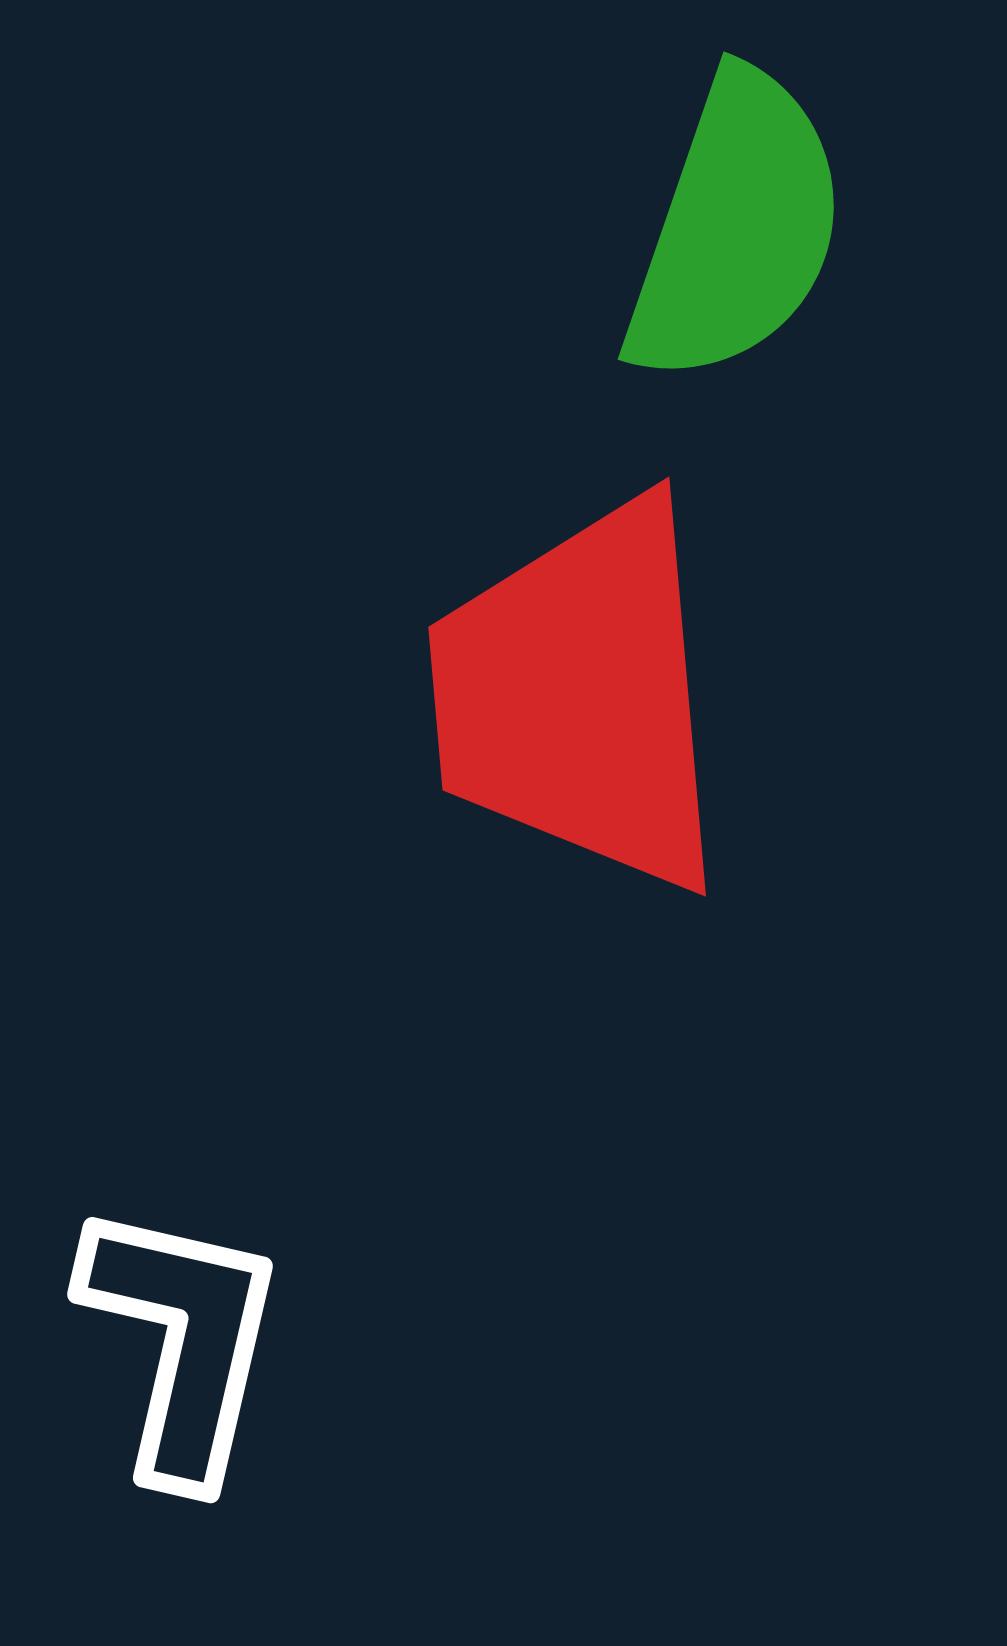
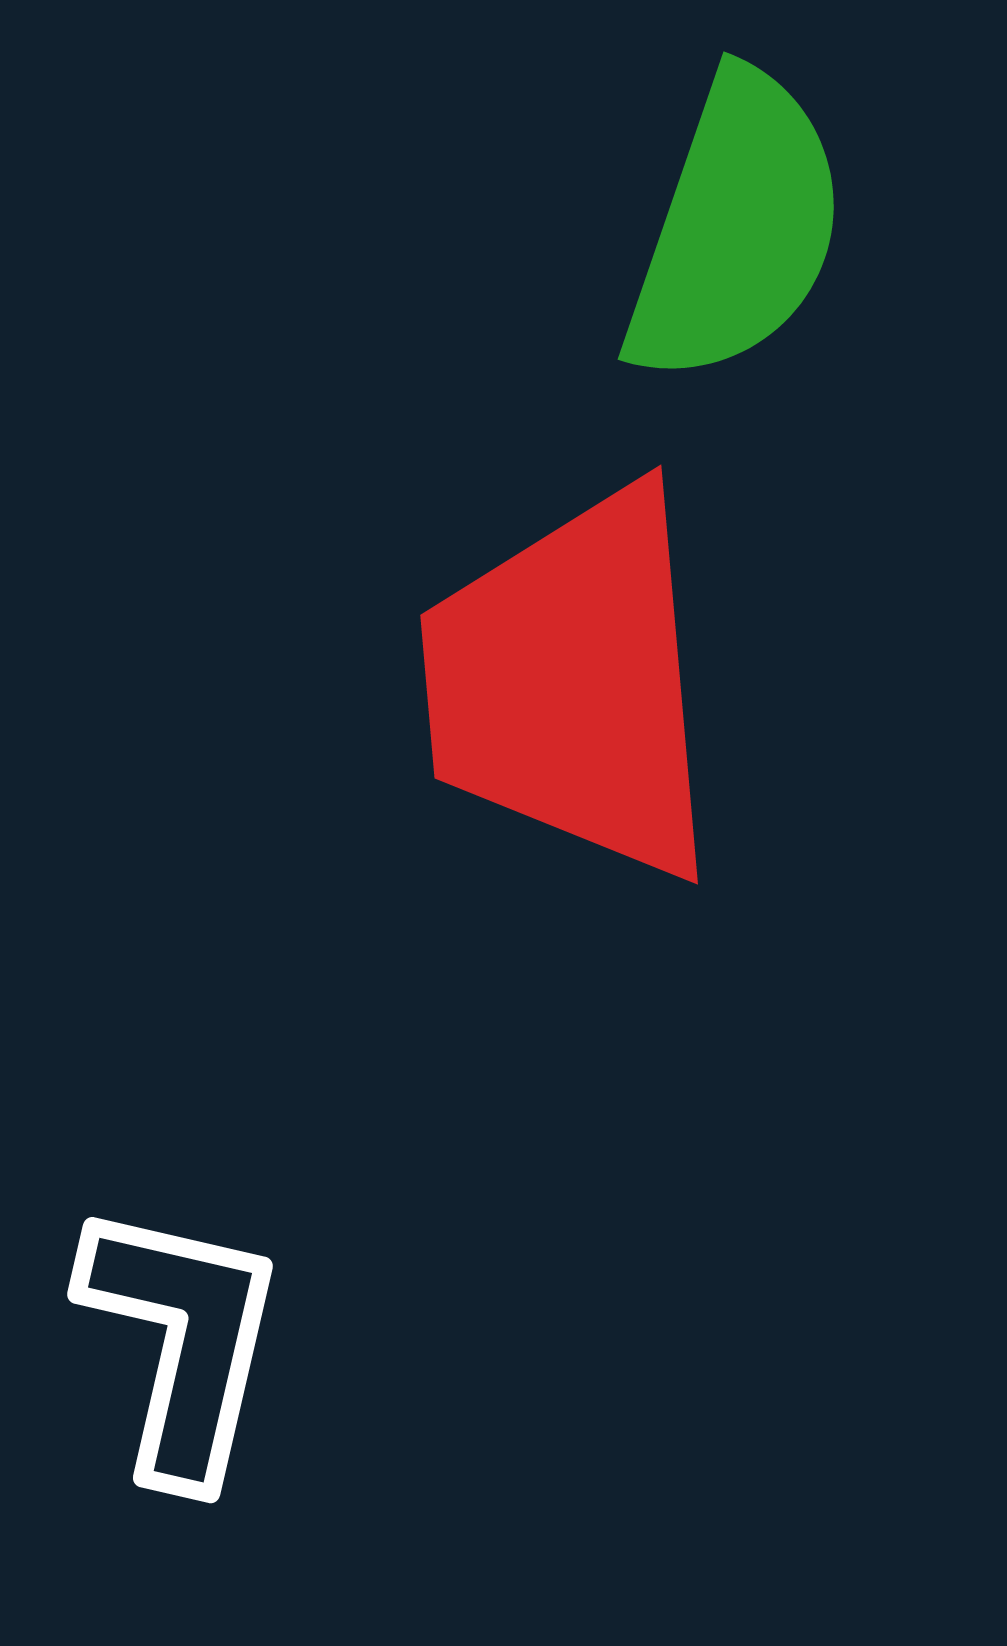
red trapezoid: moved 8 px left, 12 px up
